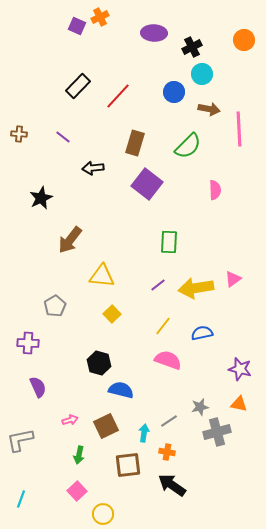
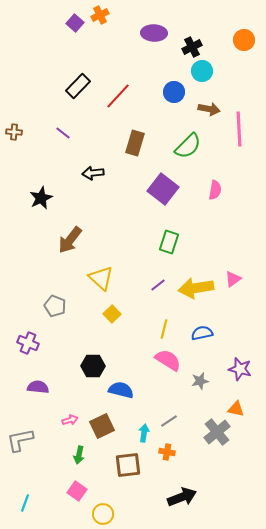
orange cross at (100, 17): moved 2 px up
purple square at (77, 26): moved 2 px left, 3 px up; rotated 18 degrees clockwise
cyan circle at (202, 74): moved 3 px up
brown cross at (19, 134): moved 5 px left, 2 px up
purple line at (63, 137): moved 4 px up
black arrow at (93, 168): moved 5 px down
purple square at (147, 184): moved 16 px right, 5 px down
pink semicircle at (215, 190): rotated 12 degrees clockwise
green rectangle at (169, 242): rotated 15 degrees clockwise
yellow triangle at (102, 276): moved 1 px left, 2 px down; rotated 36 degrees clockwise
gray pentagon at (55, 306): rotated 20 degrees counterclockwise
yellow line at (163, 326): moved 1 px right, 3 px down; rotated 24 degrees counterclockwise
purple cross at (28, 343): rotated 20 degrees clockwise
pink semicircle at (168, 360): rotated 12 degrees clockwise
black hexagon at (99, 363): moved 6 px left, 3 px down; rotated 15 degrees counterclockwise
purple semicircle at (38, 387): rotated 60 degrees counterclockwise
orange triangle at (239, 404): moved 3 px left, 5 px down
gray star at (200, 407): moved 26 px up
brown square at (106, 426): moved 4 px left
gray cross at (217, 432): rotated 24 degrees counterclockwise
black arrow at (172, 485): moved 10 px right, 12 px down; rotated 124 degrees clockwise
pink square at (77, 491): rotated 12 degrees counterclockwise
cyan line at (21, 499): moved 4 px right, 4 px down
